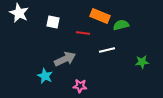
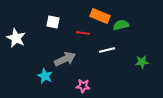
white star: moved 3 px left, 25 px down
pink star: moved 3 px right
